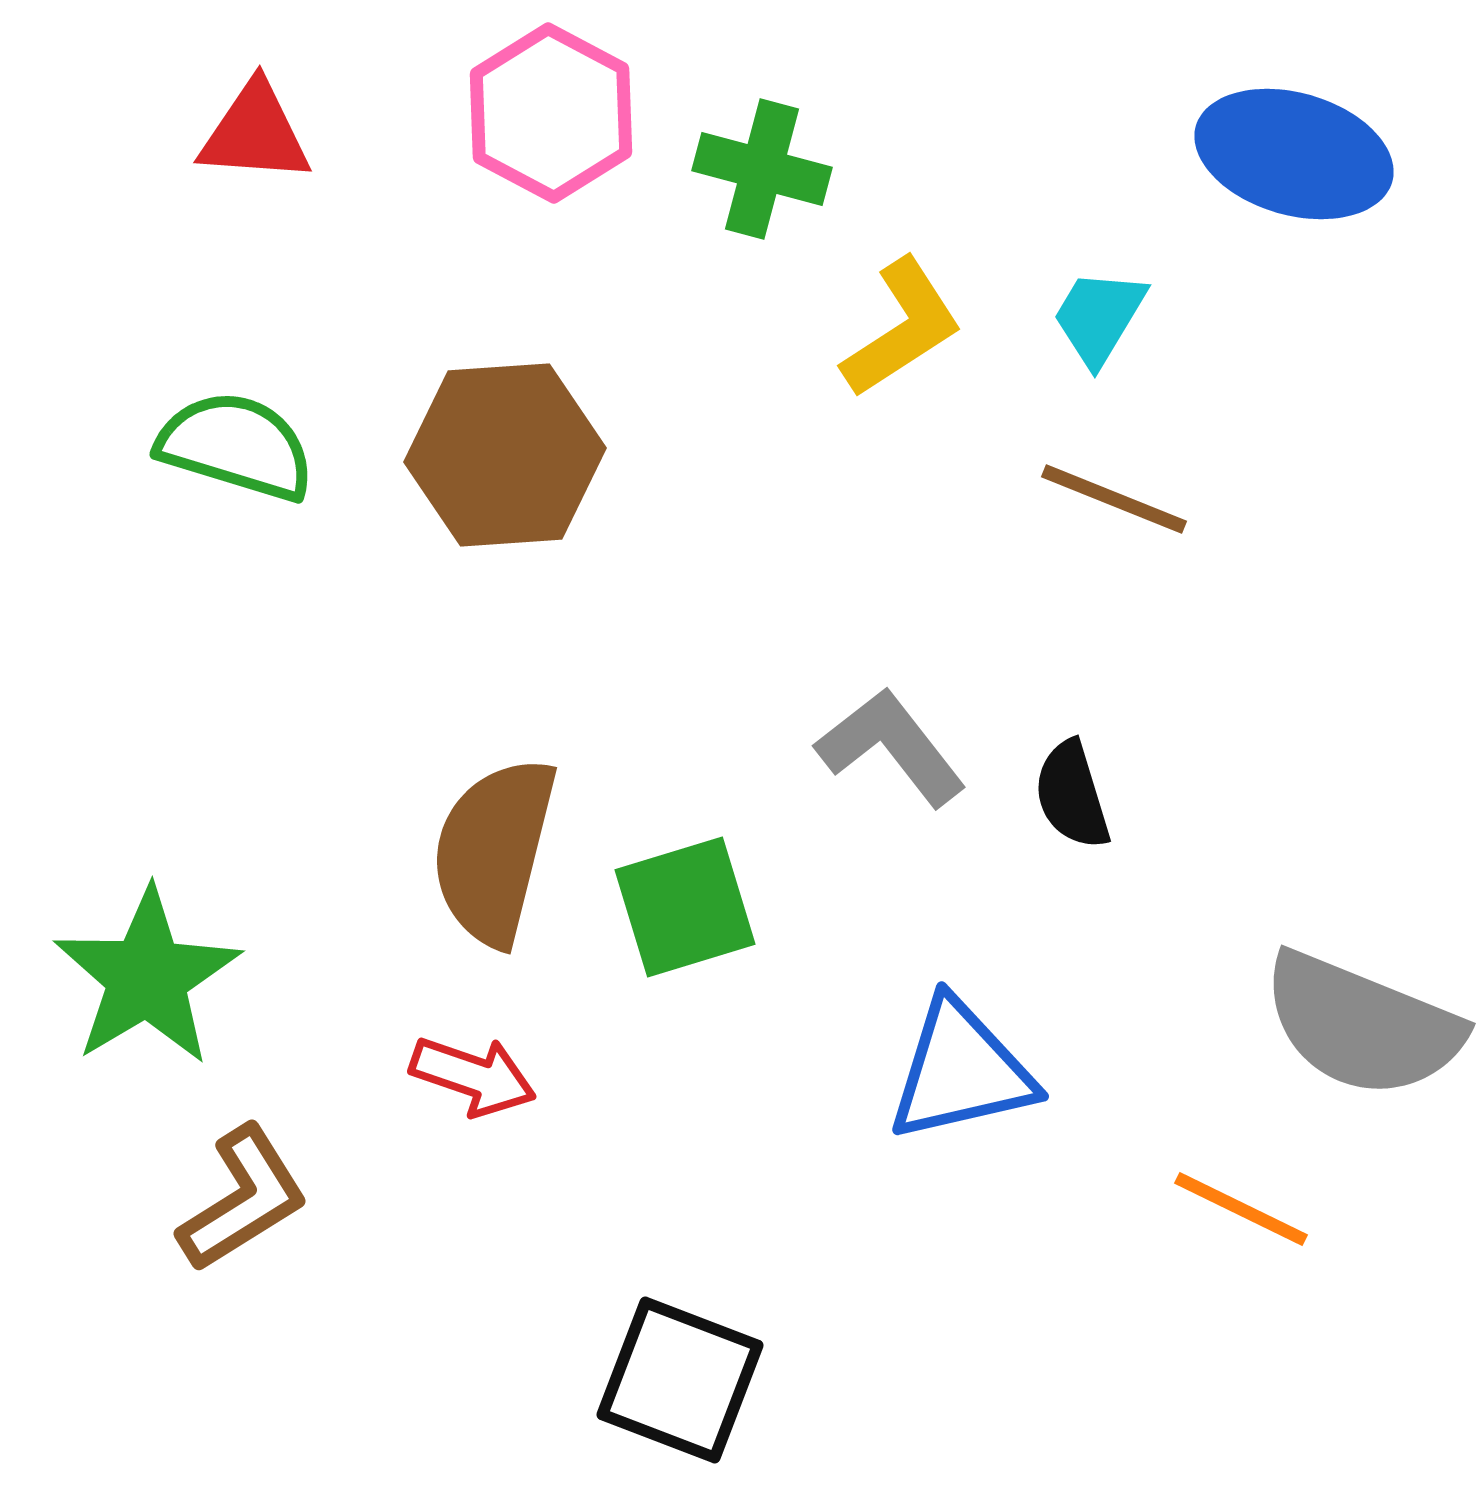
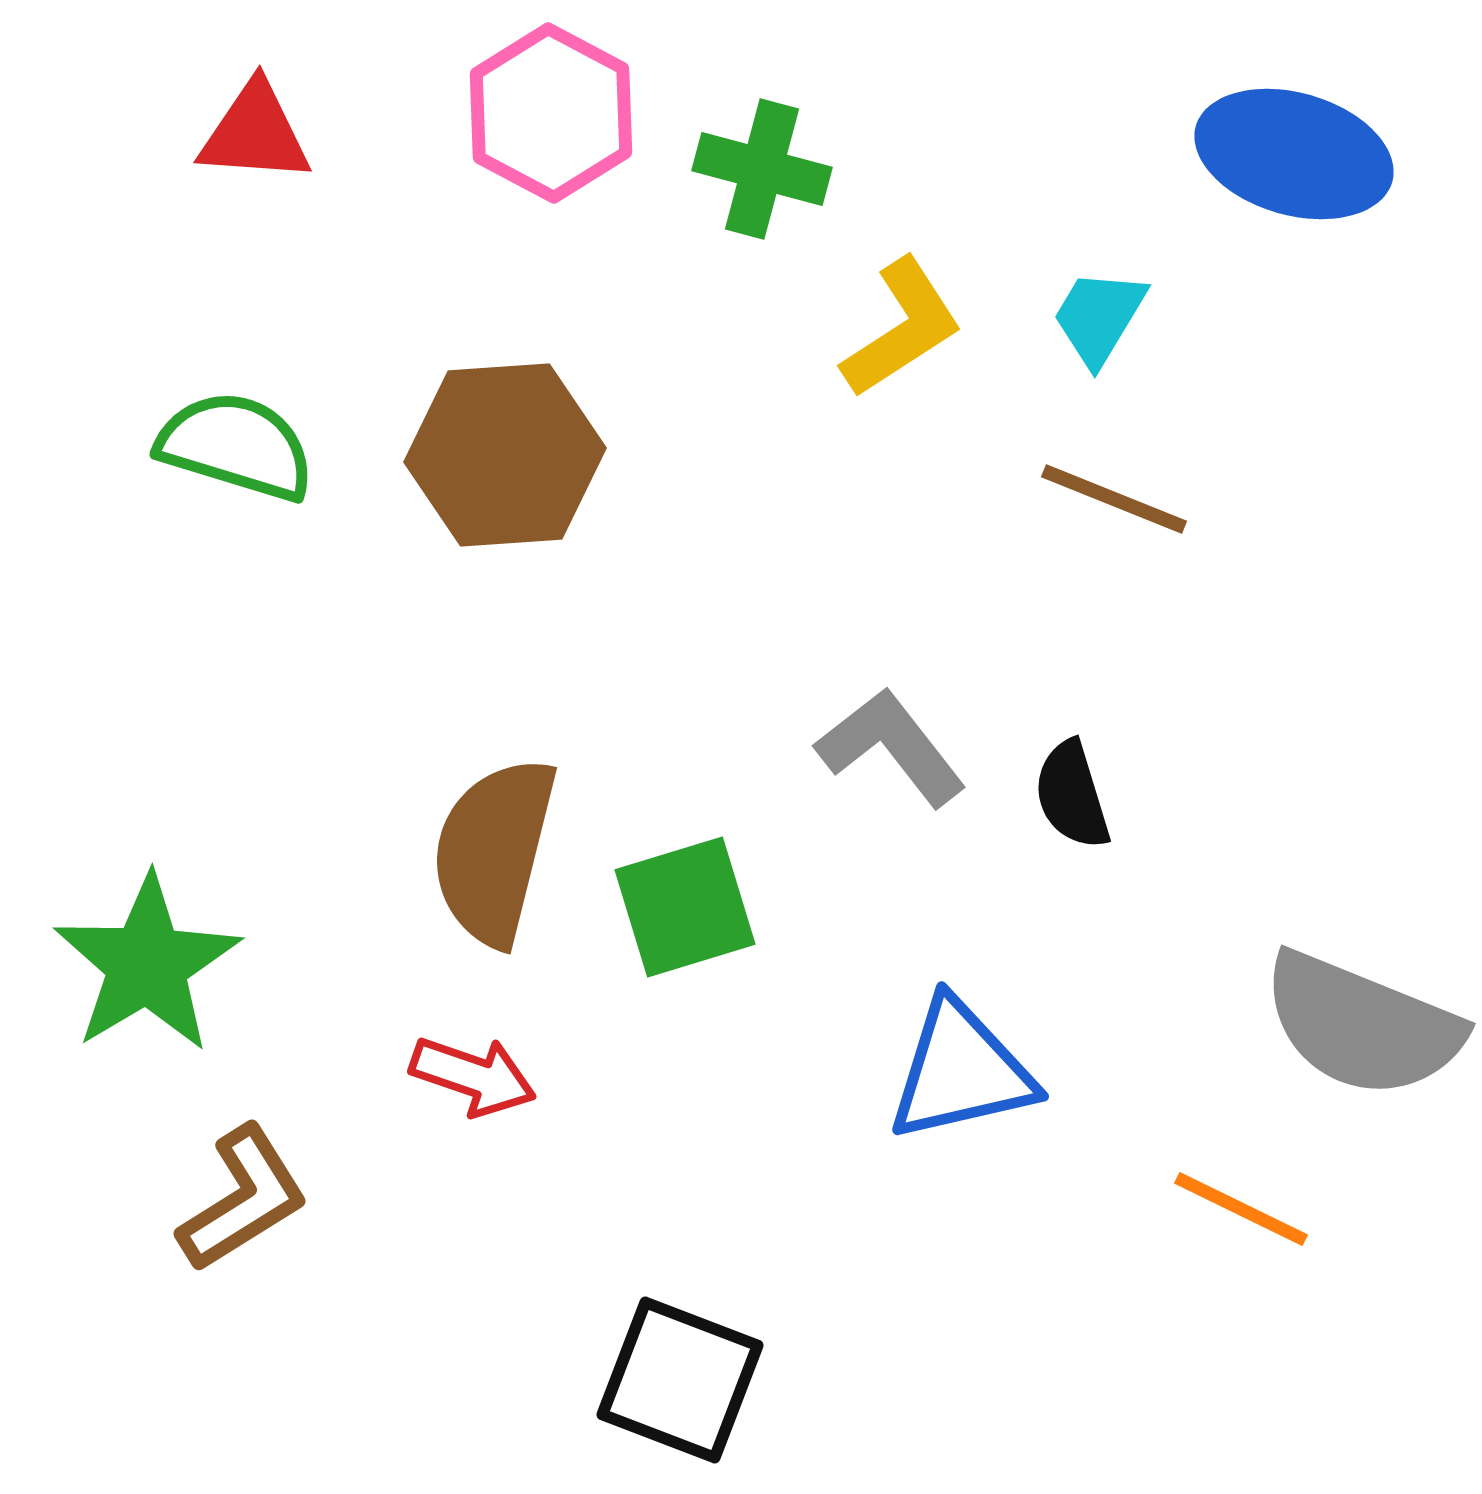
green star: moved 13 px up
